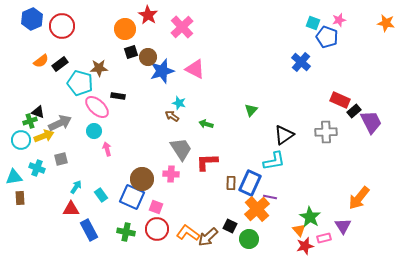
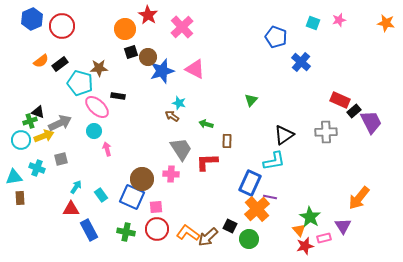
blue pentagon at (327, 37): moved 51 px left
green triangle at (251, 110): moved 10 px up
brown rectangle at (231, 183): moved 4 px left, 42 px up
pink square at (156, 207): rotated 24 degrees counterclockwise
